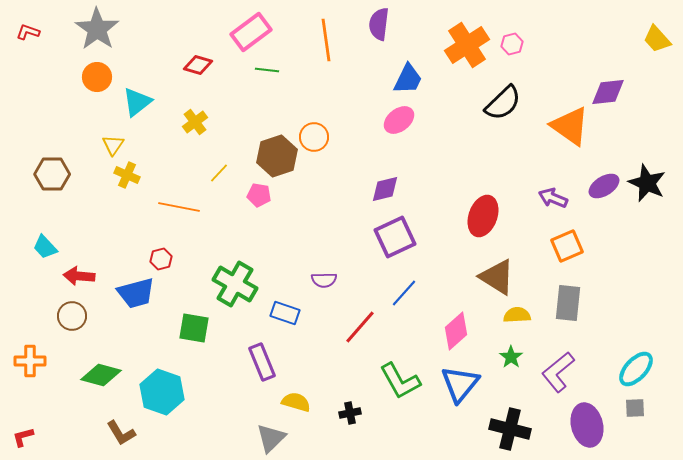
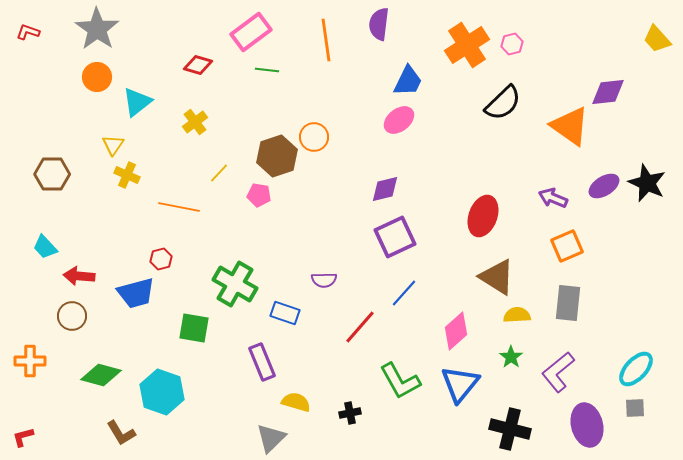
blue trapezoid at (408, 79): moved 2 px down
